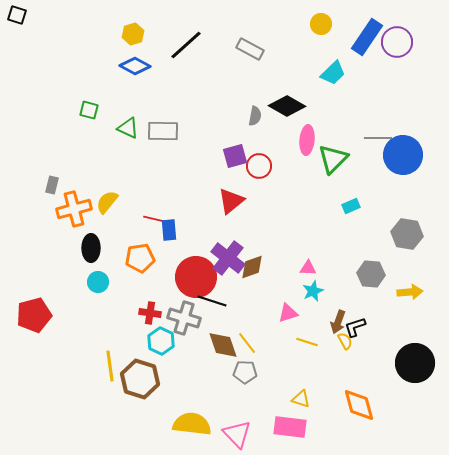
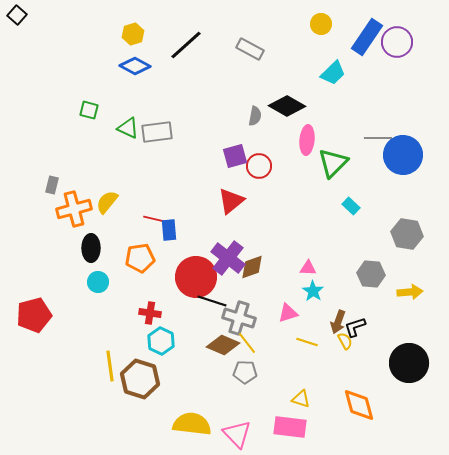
black square at (17, 15): rotated 24 degrees clockwise
gray rectangle at (163, 131): moved 6 px left, 1 px down; rotated 8 degrees counterclockwise
green triangle at (333, 159): moved 4 px down
cyan rectangle at (351, 206): rotated 66 degrees clockwise
cyan star at (313, 291): rotated 15 degrees counterclockwise
gray cross at (184, 318): moved 55 px right
brown diamond at (223, 345): rotated 48 degrees counterclockwise
black circle at (415, 363): moved 6 px left
